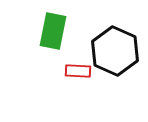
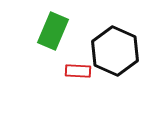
green rectangle: rotated 12 degrees clockwise
